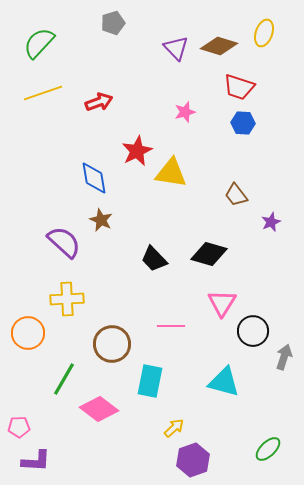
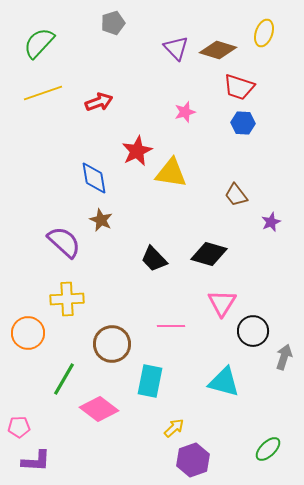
brown diamond: moved 1 px left, 4 px down
